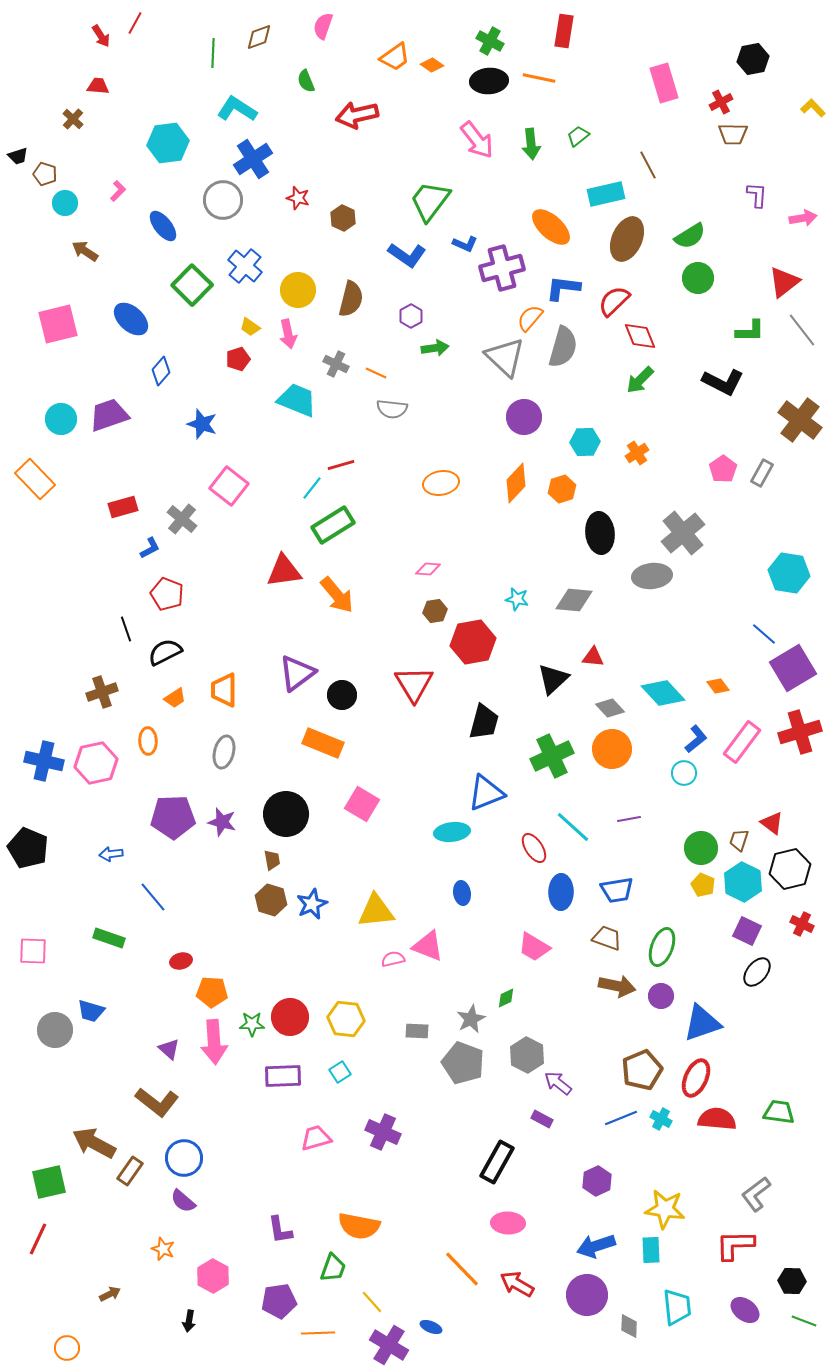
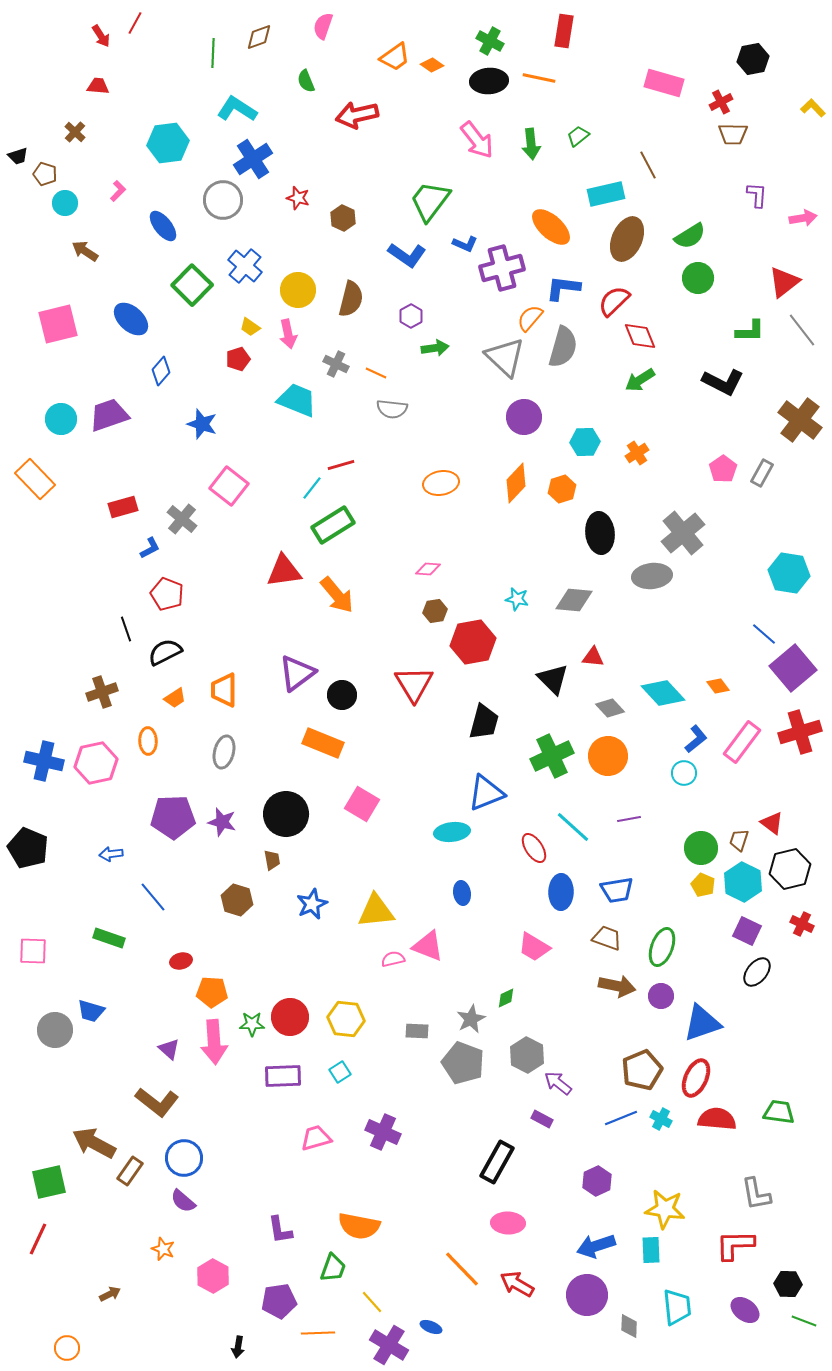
pink rectangle at (664, 83): rotated 57 degrees counterclockwise
brown cross at (73, 119): moved 2 px right, 13 px down
green arrow at (640, 380): rotated 12 degrees clockwise
purple square at (793, 668): rotated 9 degrees counterclockwise
black triangle at (553, 679): rotated 32 degrees counterclockwise
orange circle at (612, 749): moved 4 px left, 7 px down
brown hexagon at (271, 900): moved 34 px left
gray L-shape at (756, 1194): rotated 63 degrees counterclockwise
black hexagon at (792, 1281): moved 4 px left, 3 px down
black arrow at (189, 1321): moved 49 px right, 26 px down
